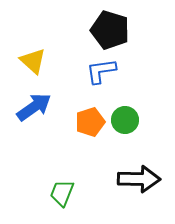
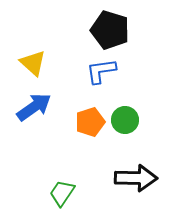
yellow triangle: moved 2 px down
black arrow: moved 3 px left, 1 px up
green trapezoid: rotated 12 degrees clockwise
